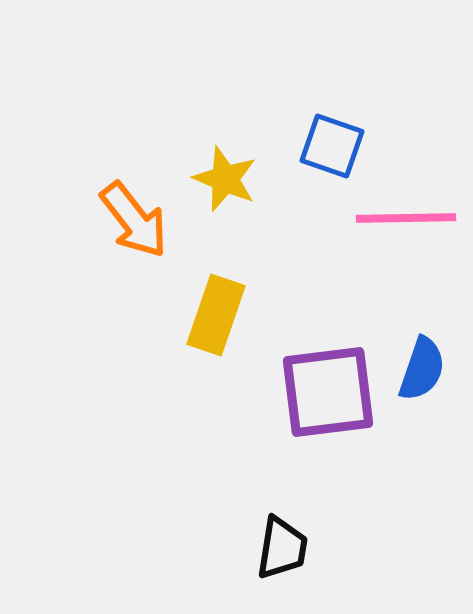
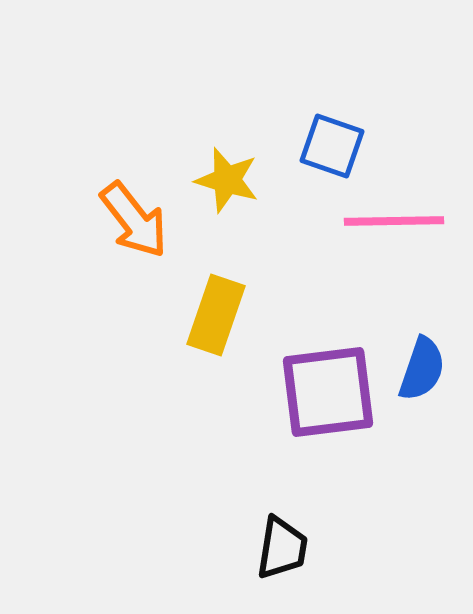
yellow star: moved 2 px right, 1 px down; rotated 6 degrees counterclockwise
pink line: moved 12 px left, 3 px down
